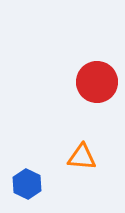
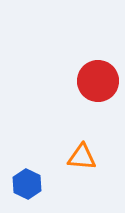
red circle: moved 1 px right, 1 px up
